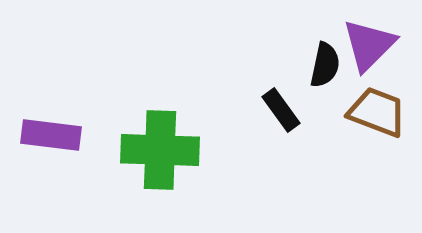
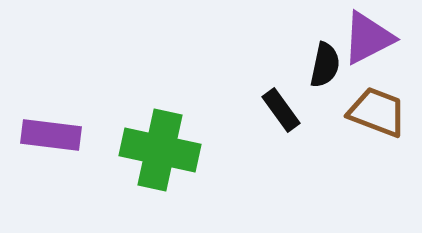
purple triangle: moved 1 px left, 7 px up; rotated 18 degrees clockwise
green cross: rotated 10 degrees clockwise
